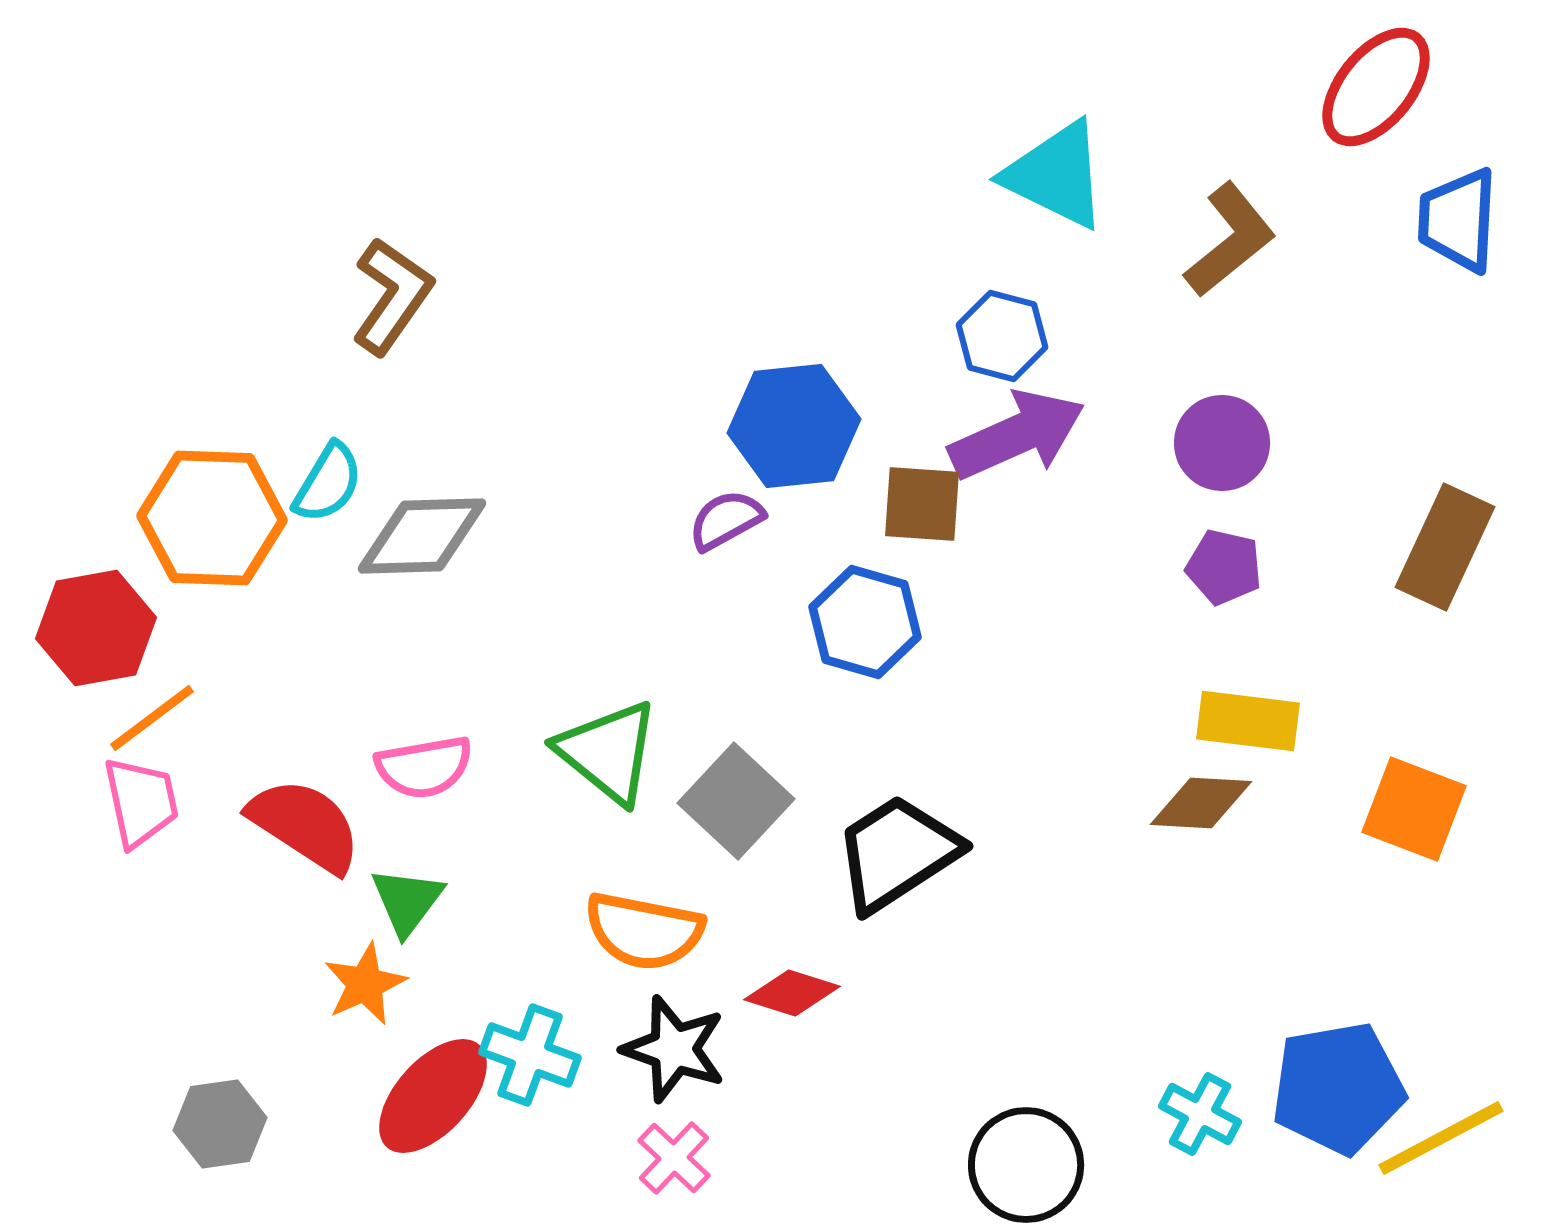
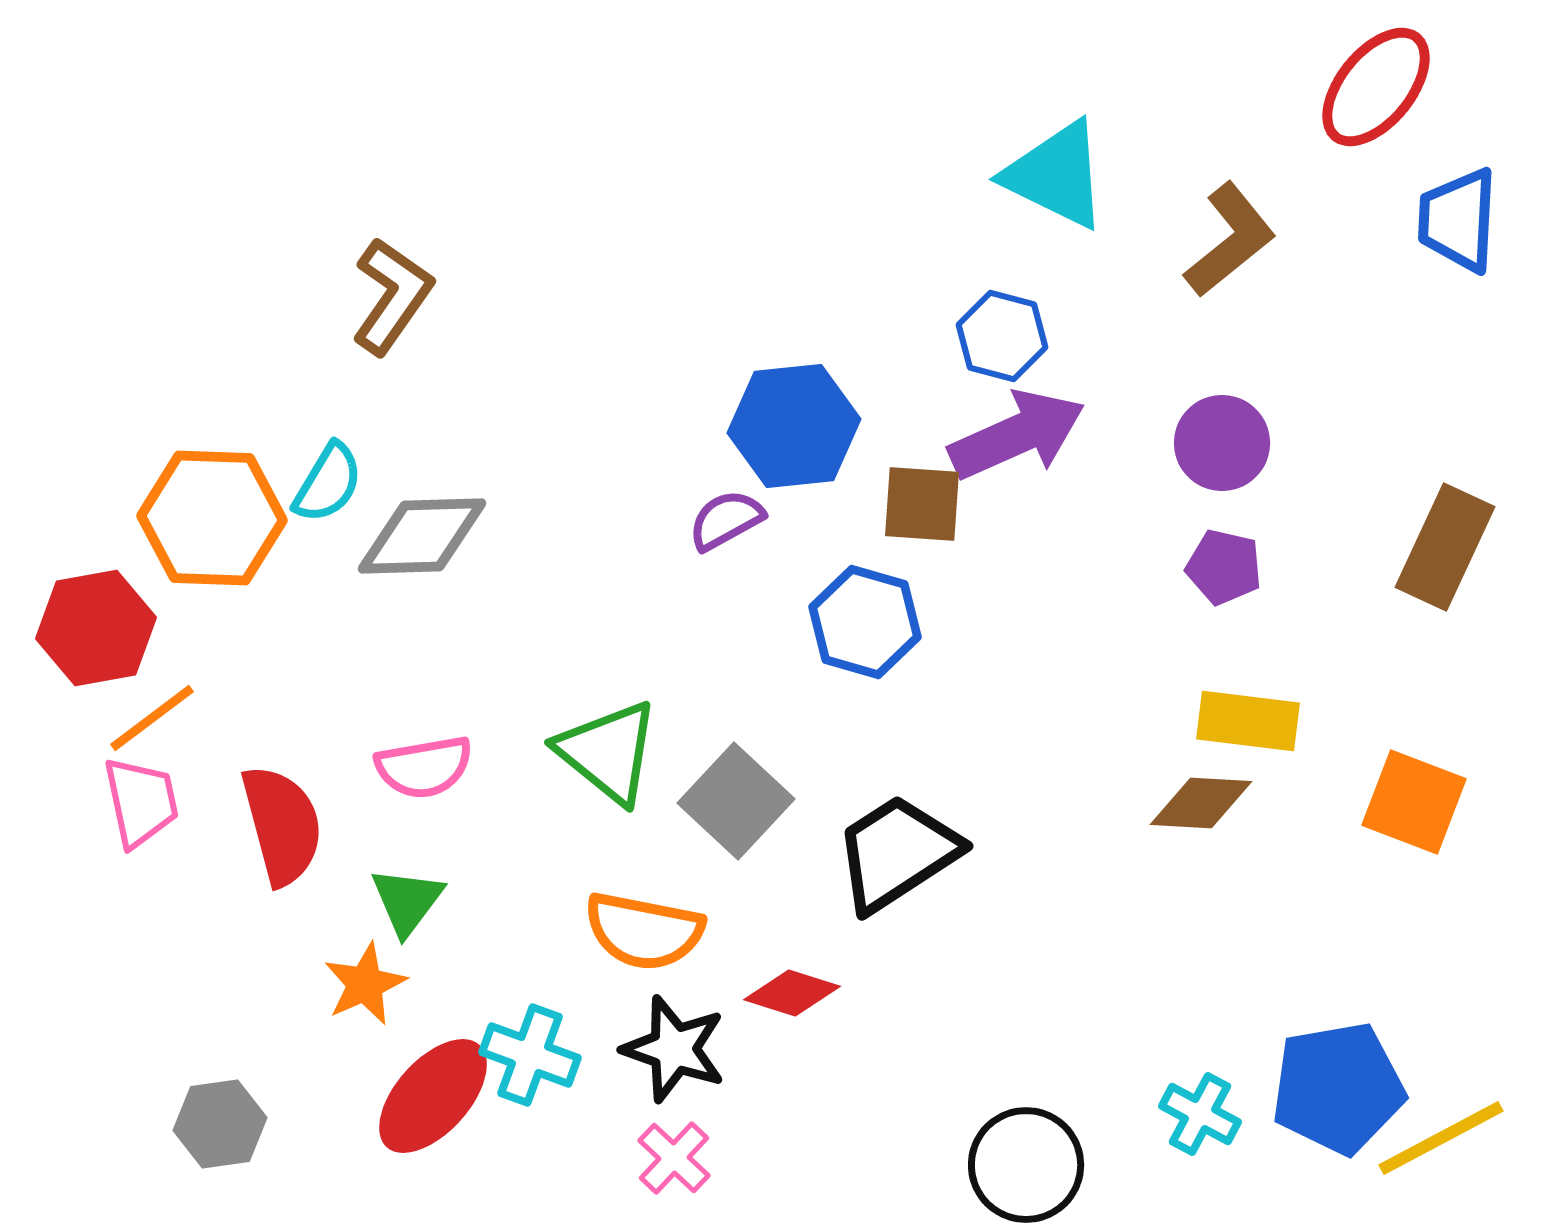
orange square at (1414, 809): moved 7 px up
red semicircle at (305, 825): moved 23 px left; rotated 42 degrees clockwise
